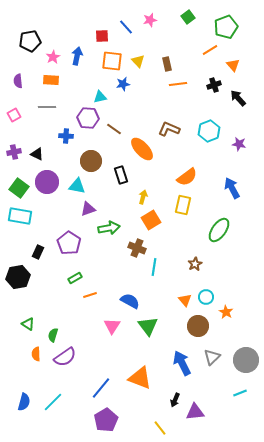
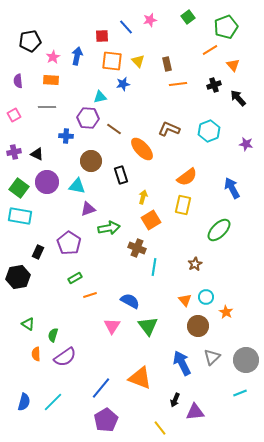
purple star at (239, 144): moved 7 px right
green ellipse at (219, 230): rotated 10 degrees clockwise
